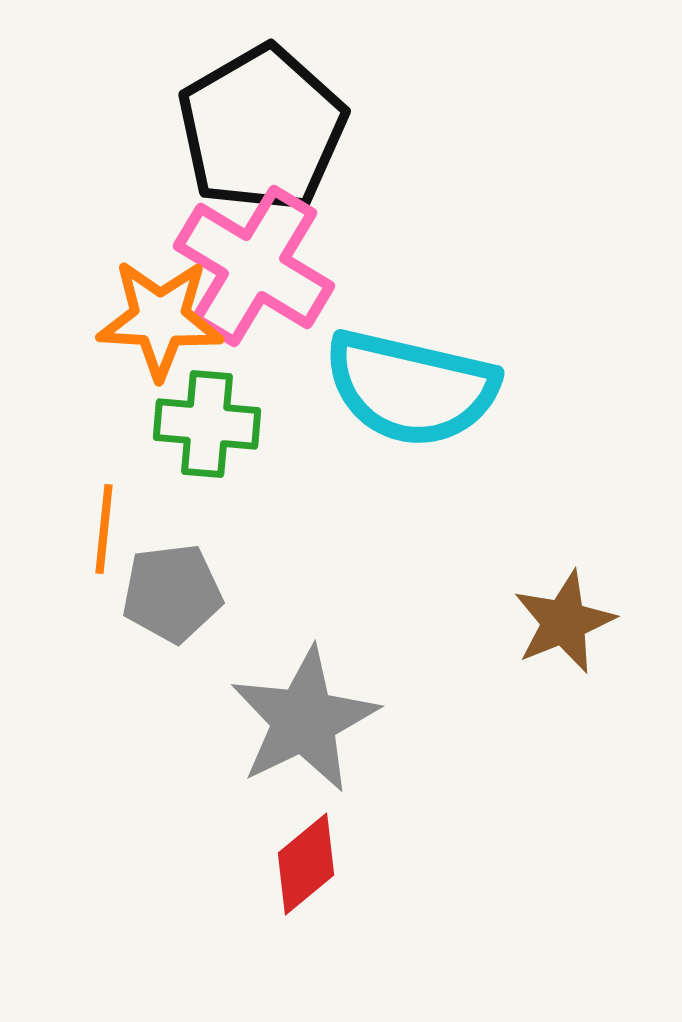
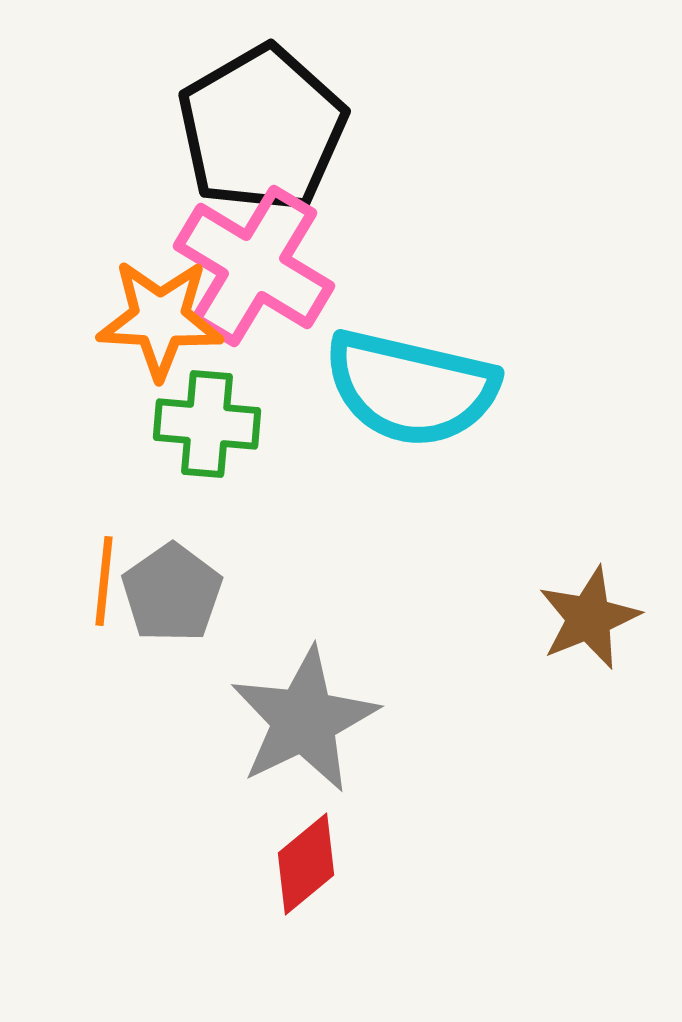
orange line: moved 52 px down
gray pentagon: rotated 28 degrees counterclockwise
brown star: moved 25 px right, 4 px up
